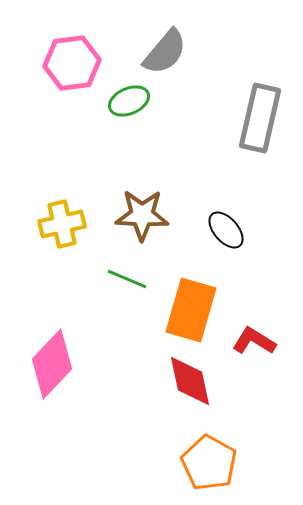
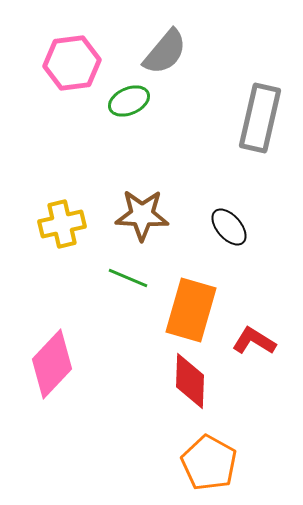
black ellipse: moved 3 px right, 3 px up
green line: moved 1 px right, 1 px up
red diamond: rotated 14 degrees clockwise
